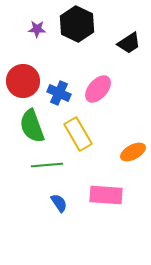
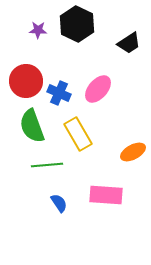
purple star: moved 1 px right, 1 px down
red circle: moved 3 px right
